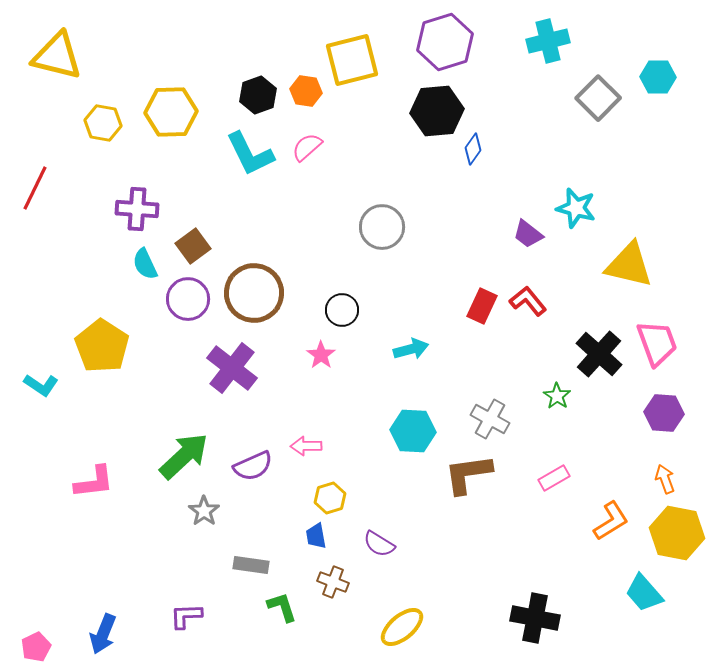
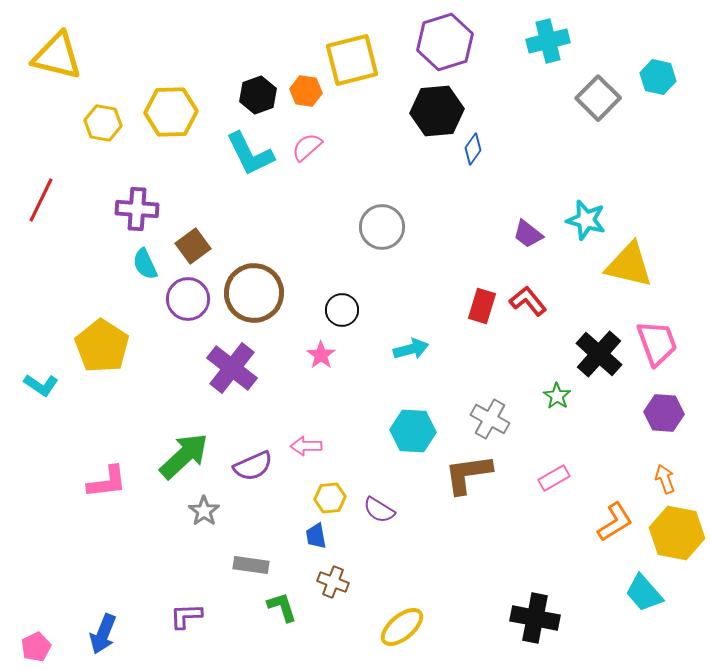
cyan hexagon at (658, 77): rotated 12 degrees clockwise
red line at (35, 188): moved 6 px right, 12 px down
cyan star at (576, 208): moved 10 px right, 12 px down
red rectangle at (482, 306): rotated 8 degrees counterclockwise
pink L-shape at (94, 482): moved 13 px right
yellow hexagon at (330, 498): rotated 12 degrees clockwise
orange L-shape at (611, 521): moved 4 px right, 1 px down
purple semicircle at (379, 544): moved 34 px up
